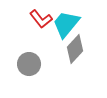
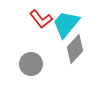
gray circle: moved 2 px right
